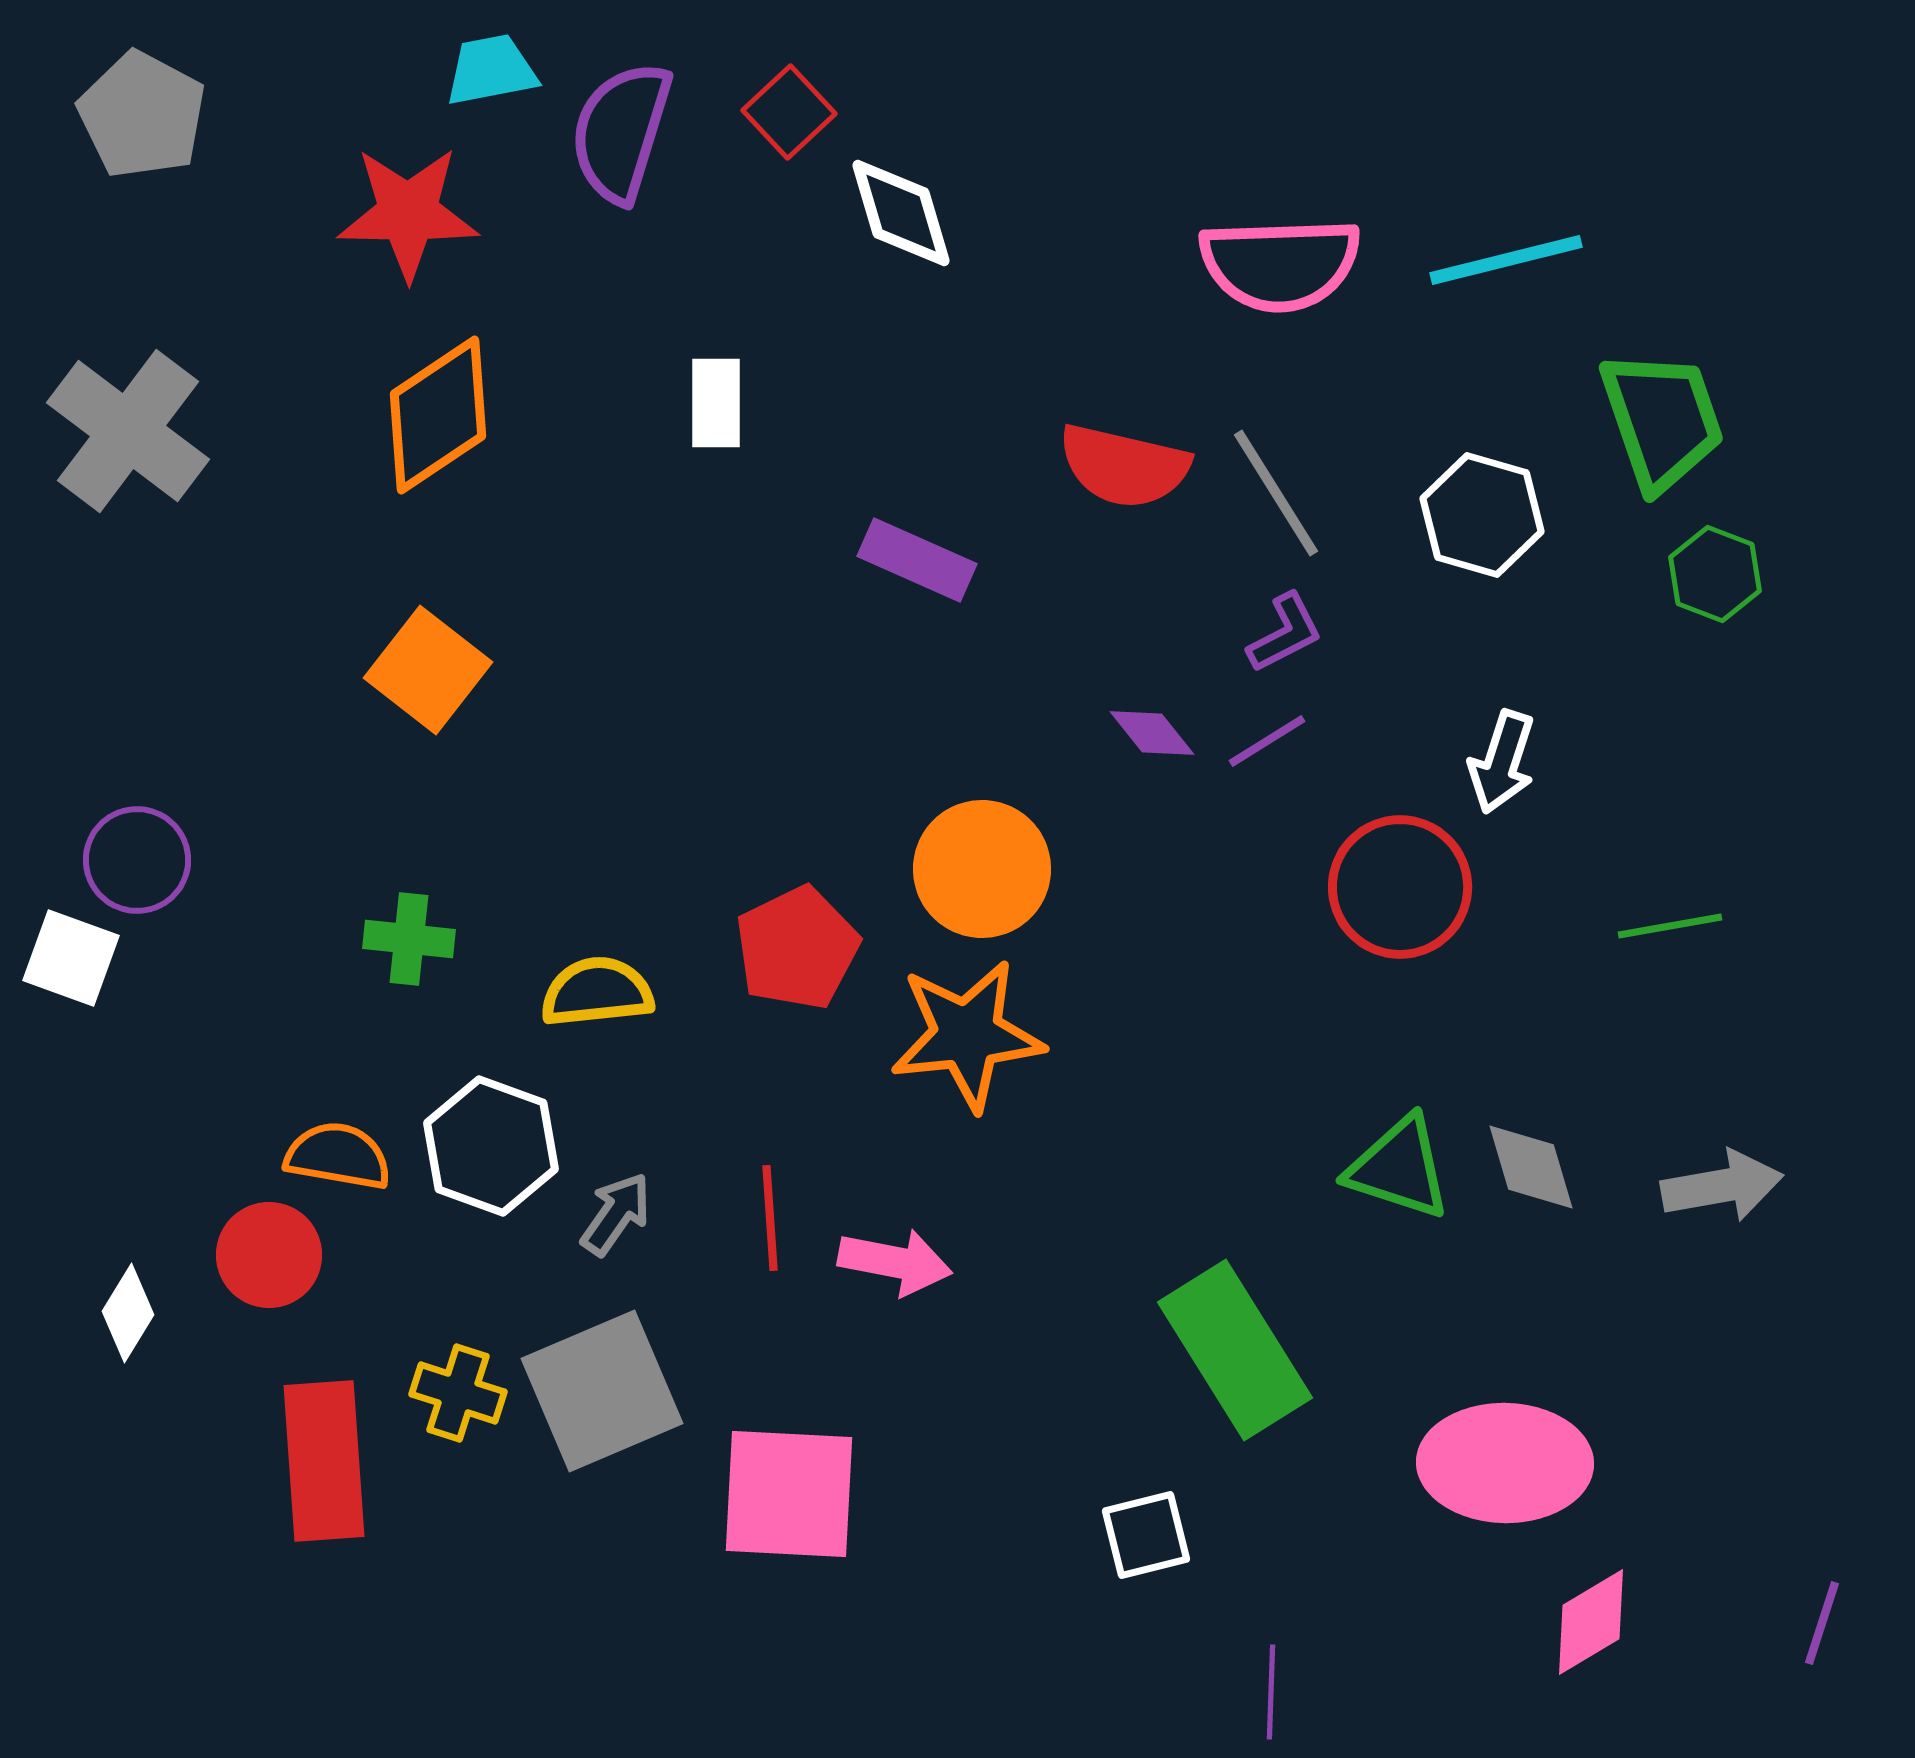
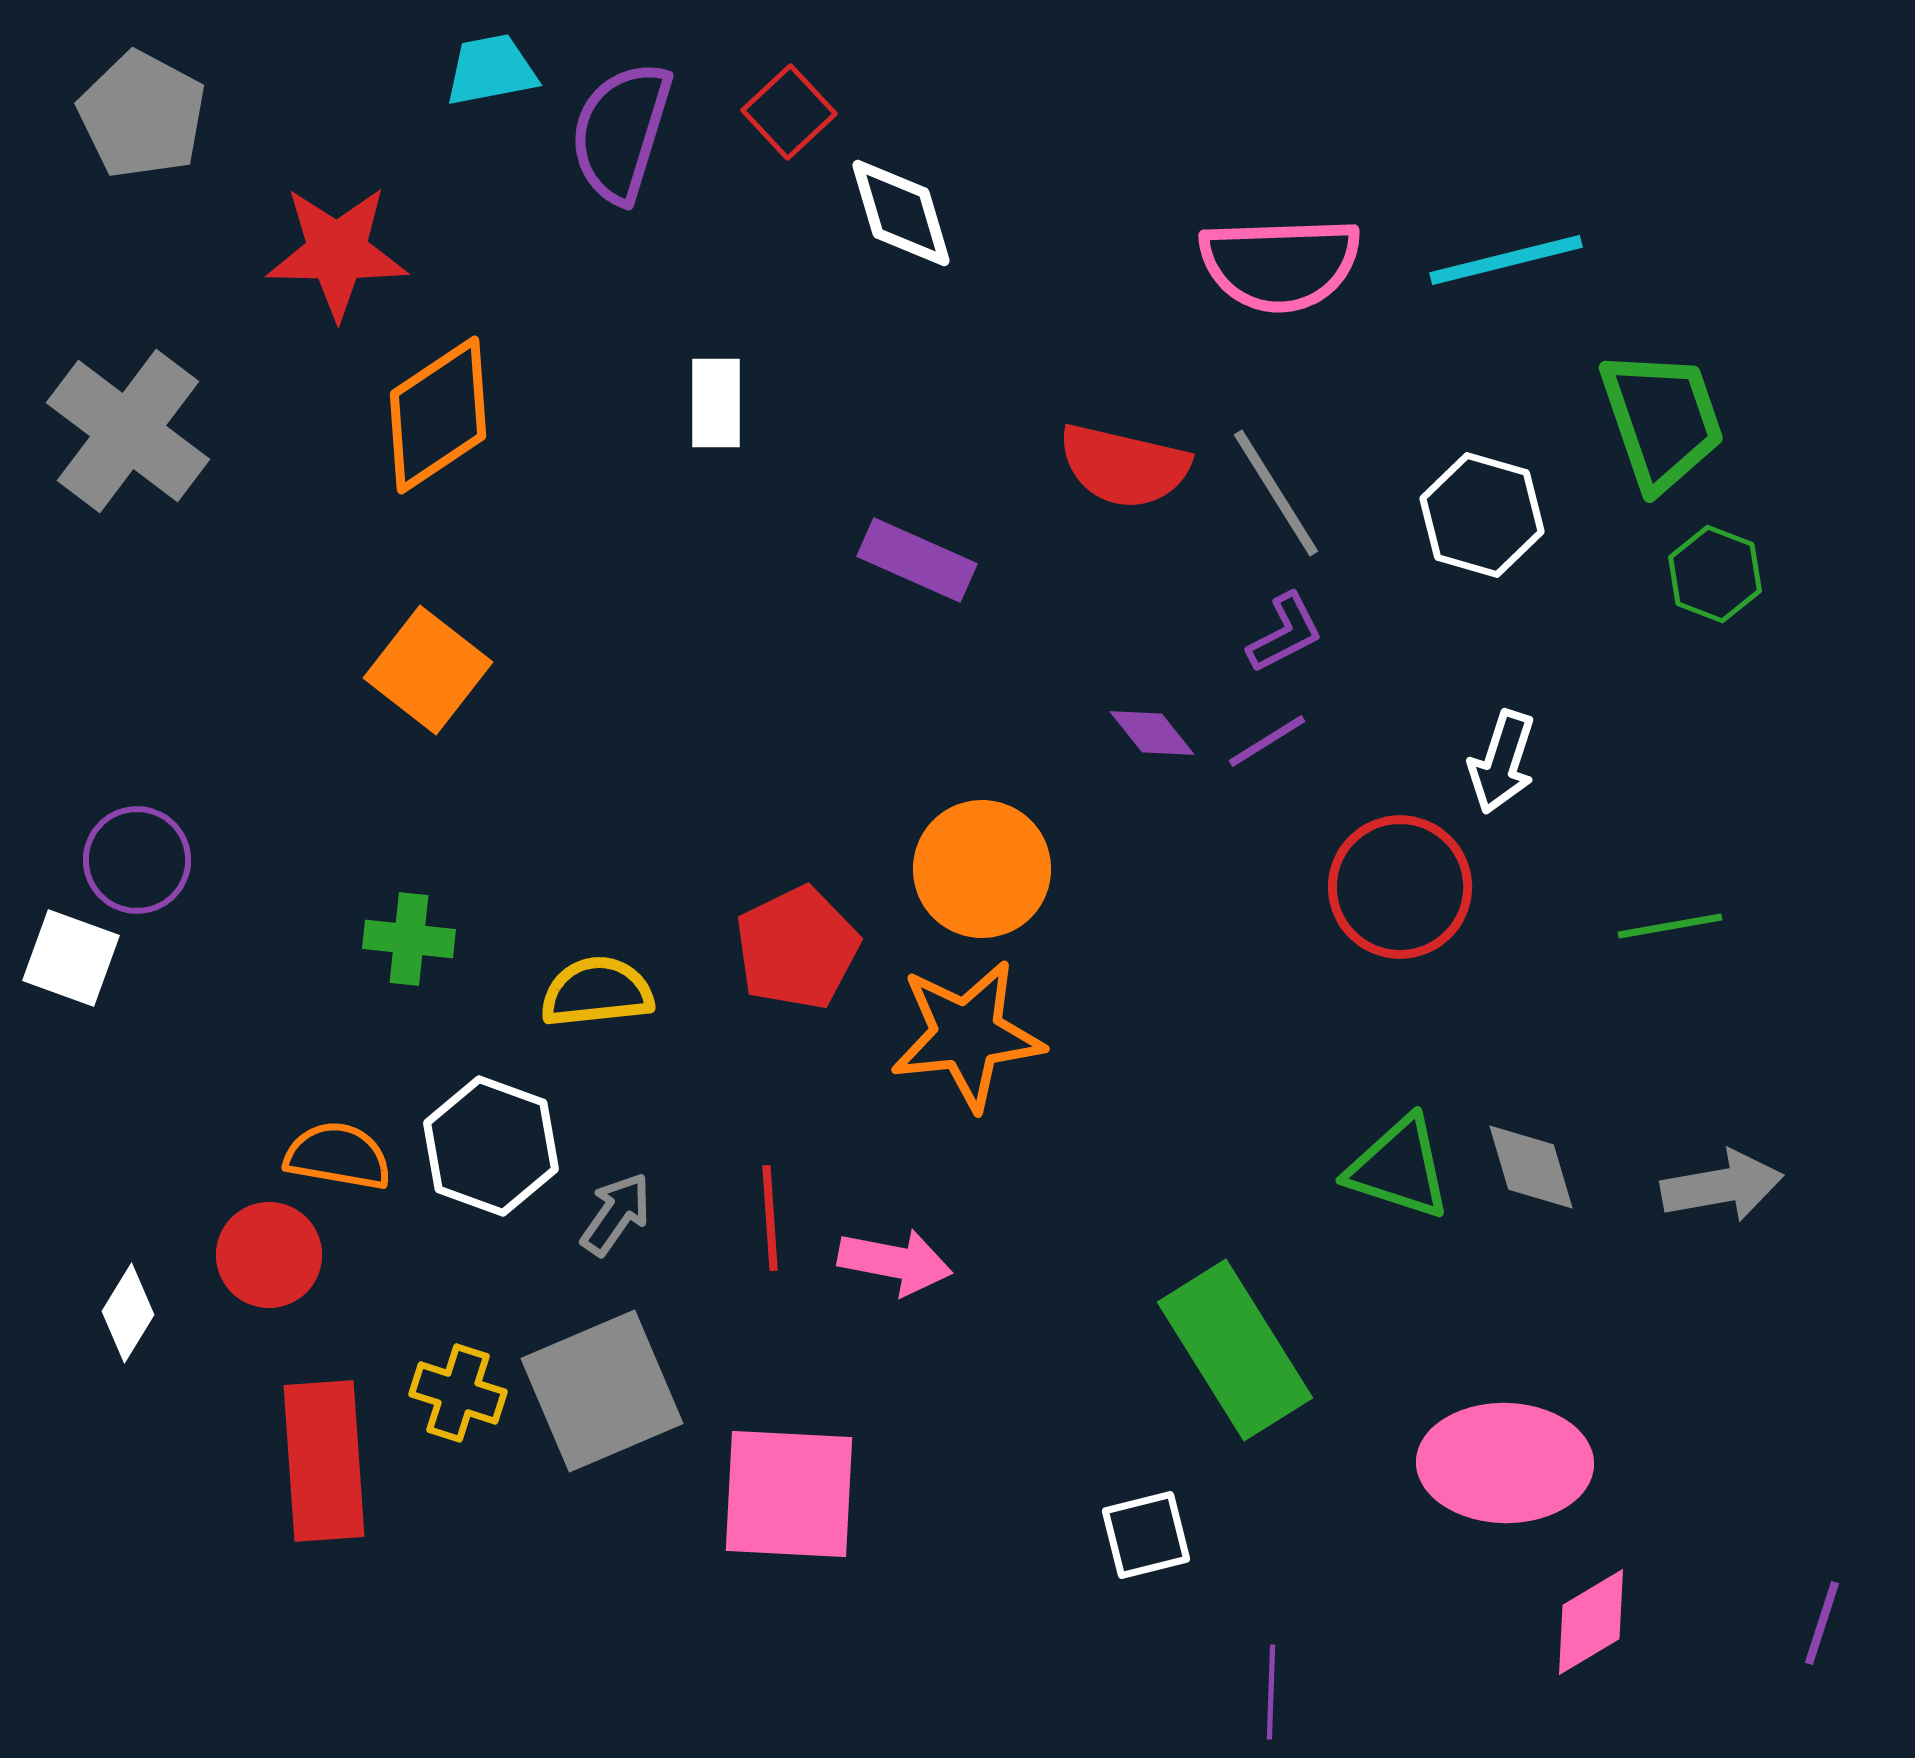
red star at (408, 213): moved 71 px left, 39 px down
